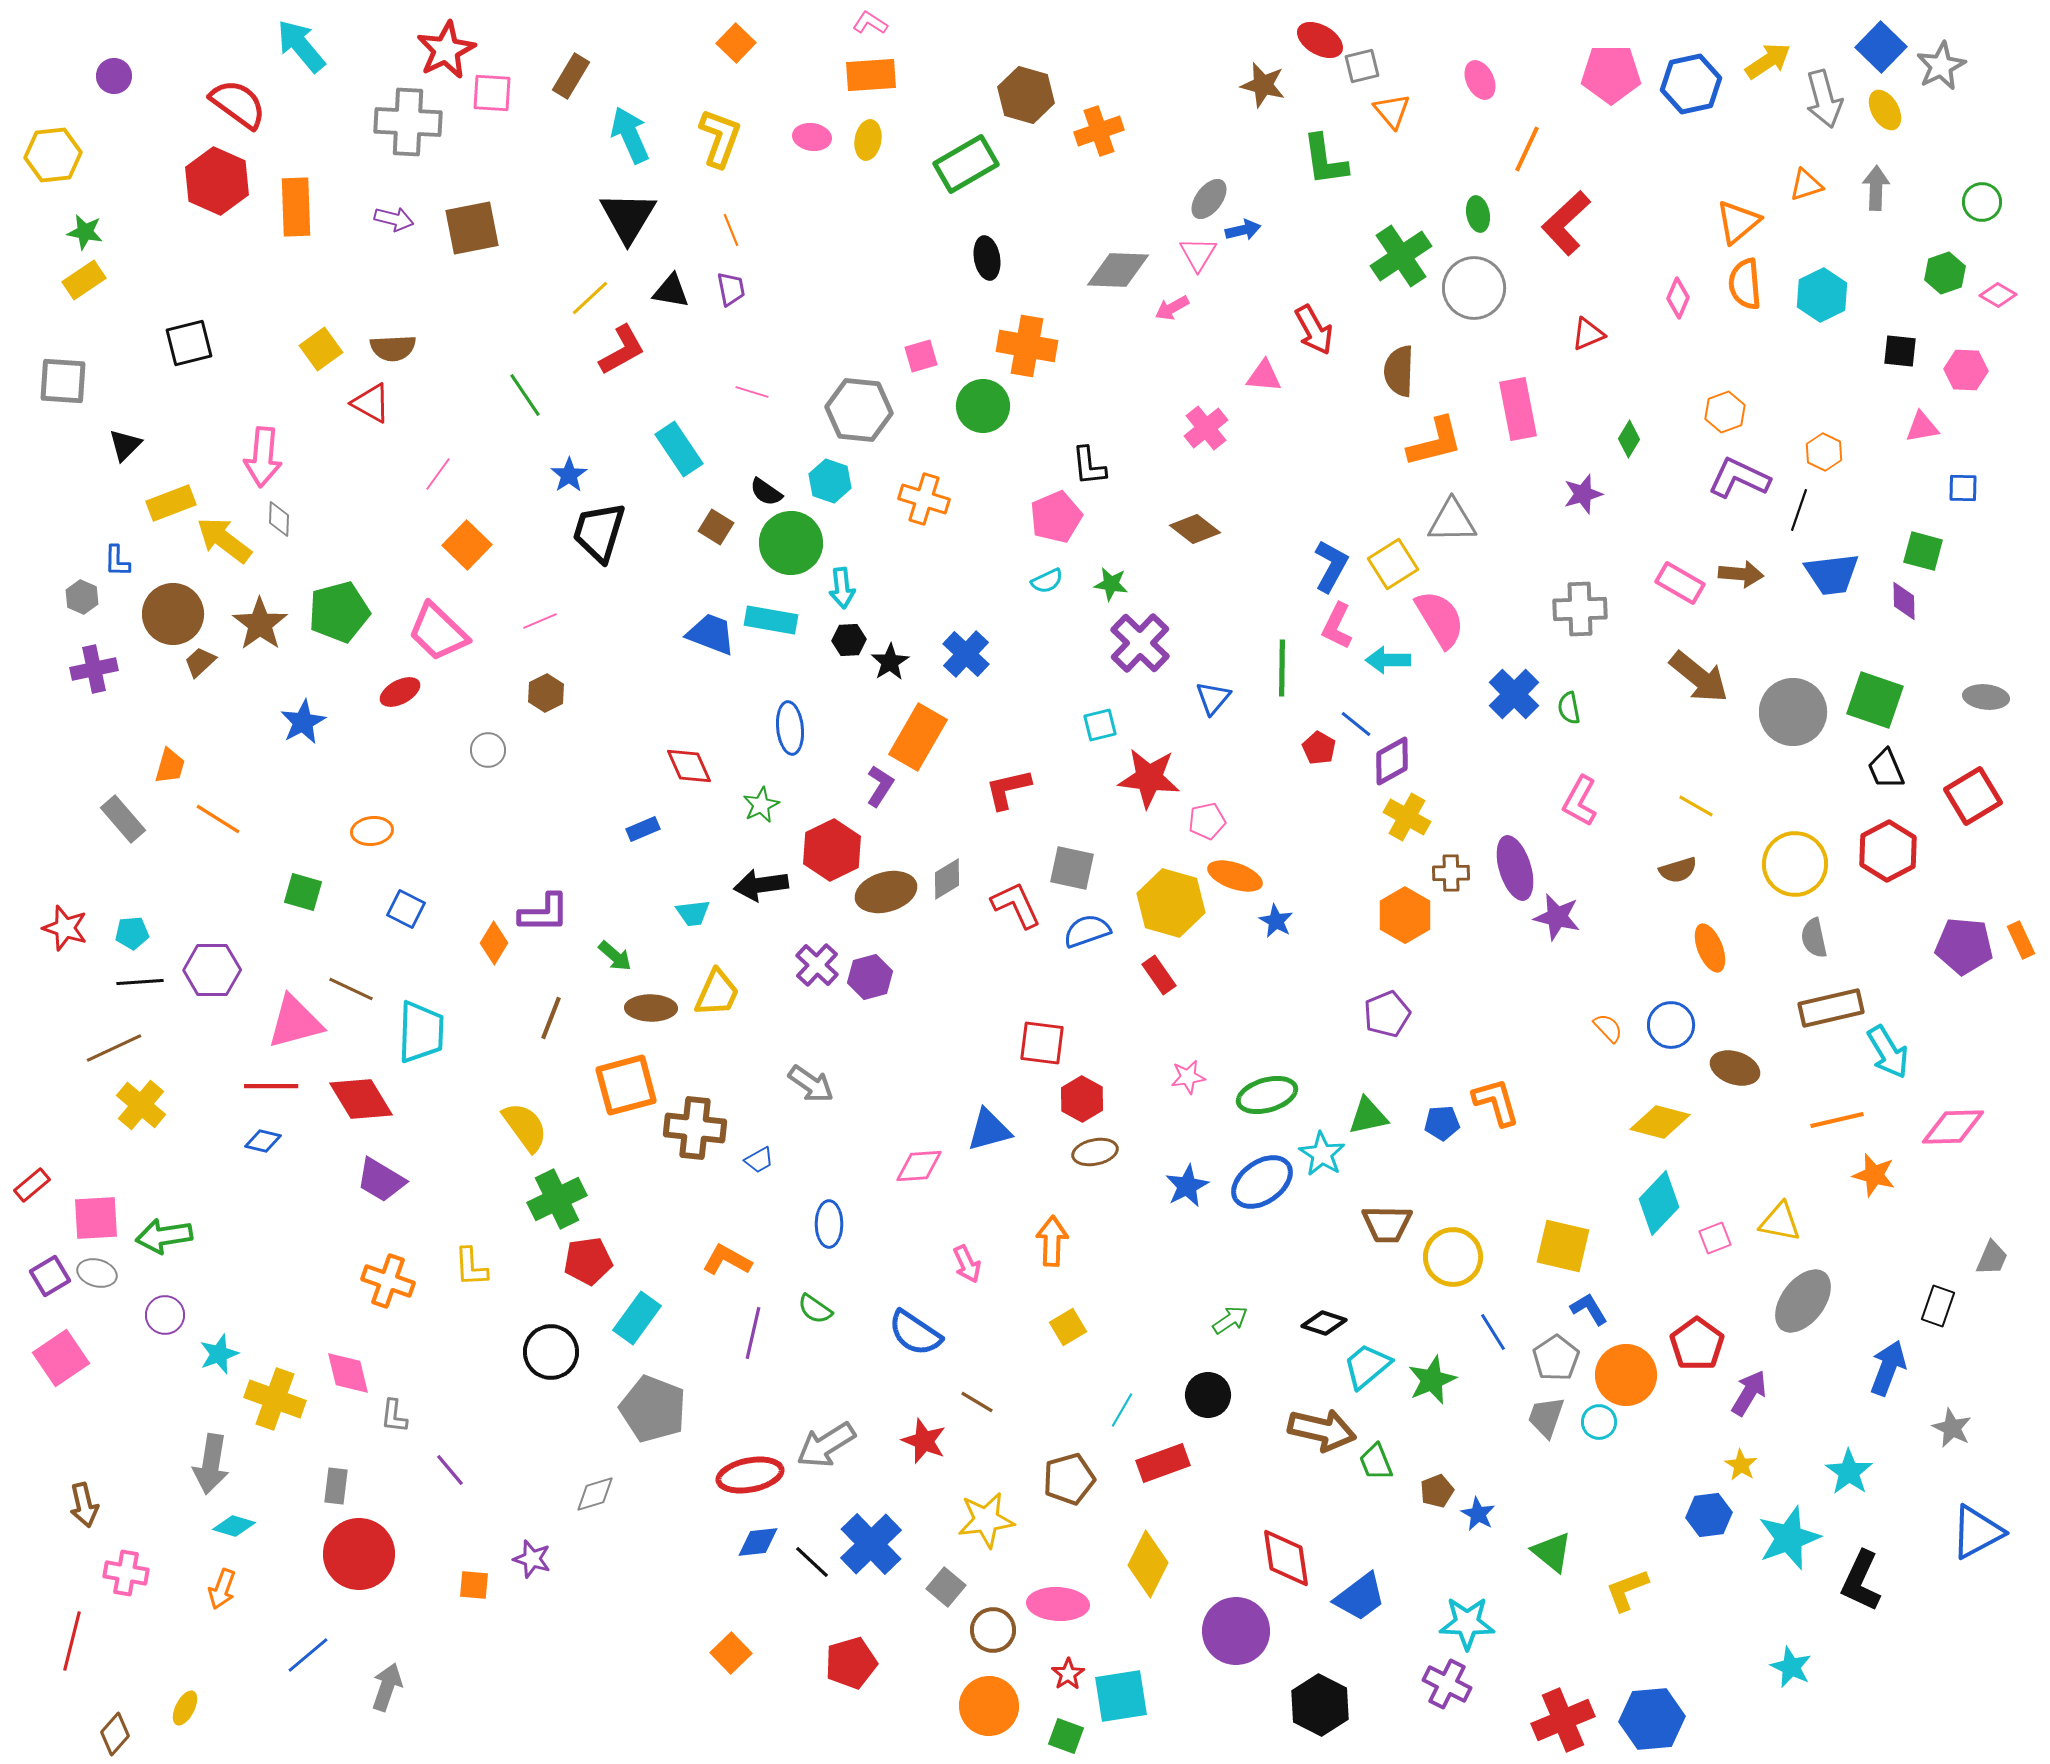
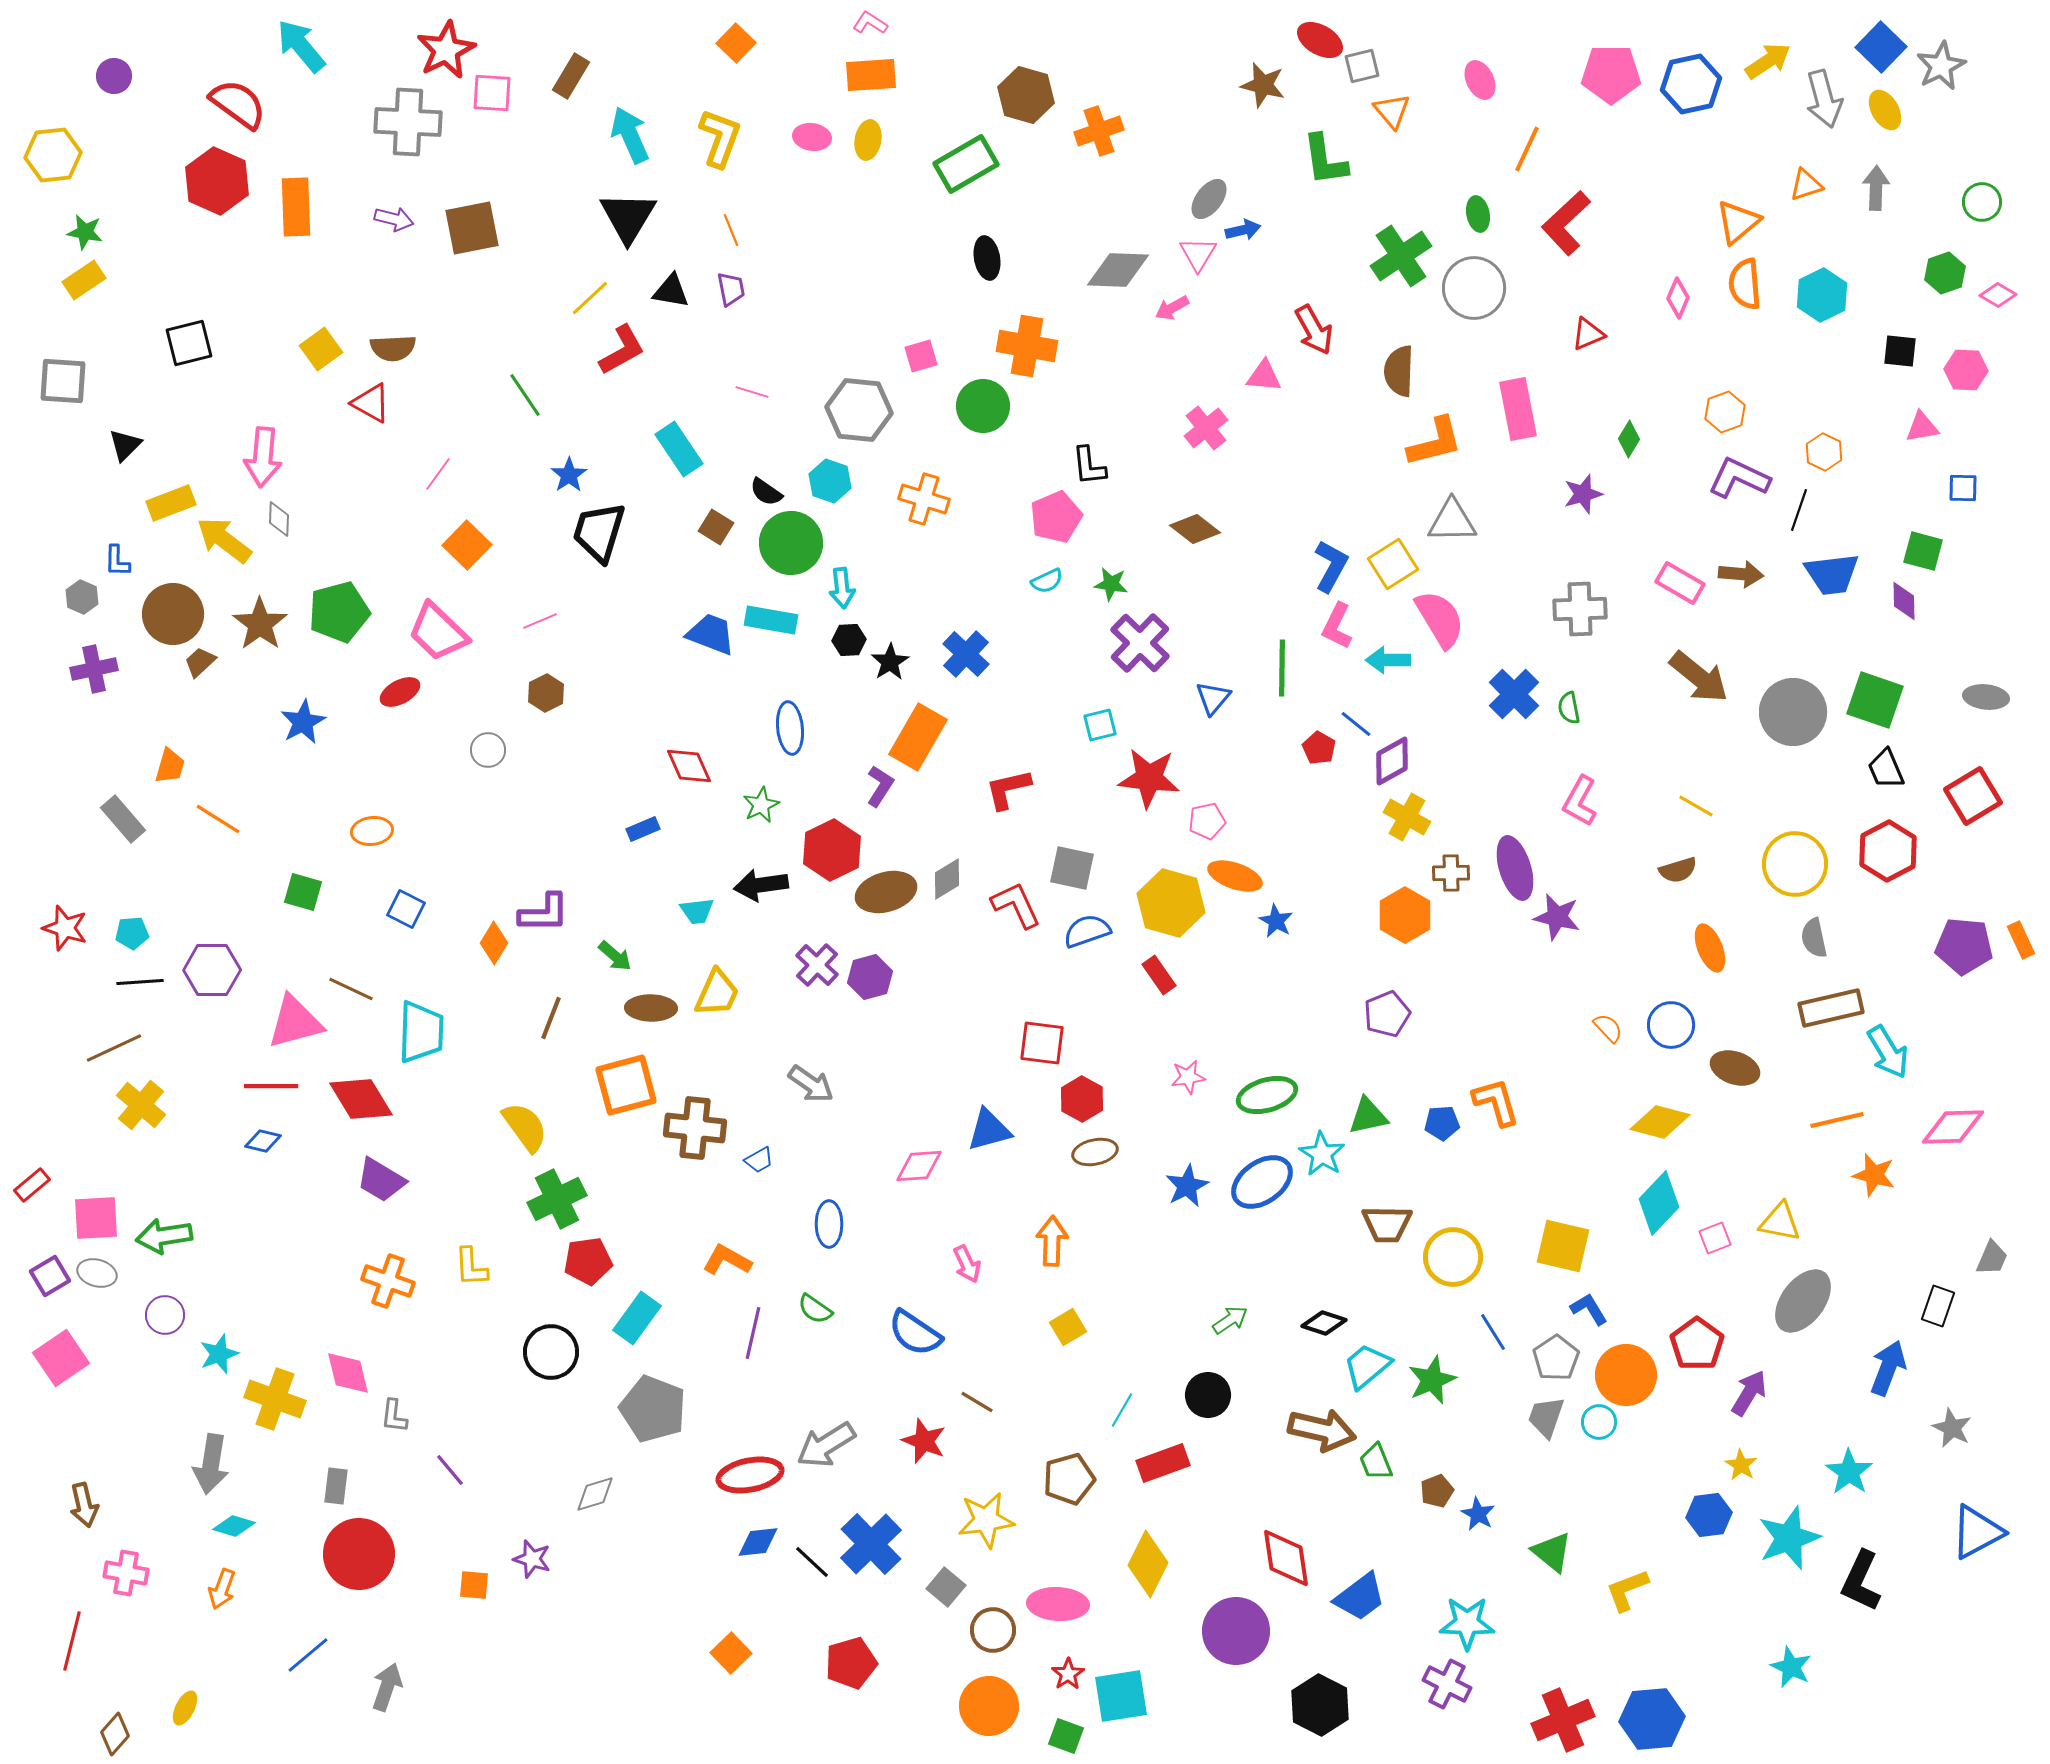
cyan trapezoid at (693, 913): moved 4 px right, 2 px up
